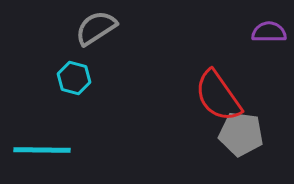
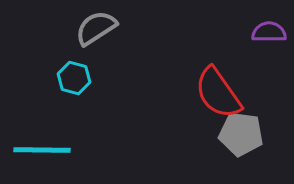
red semicircle: moved 3 px up
